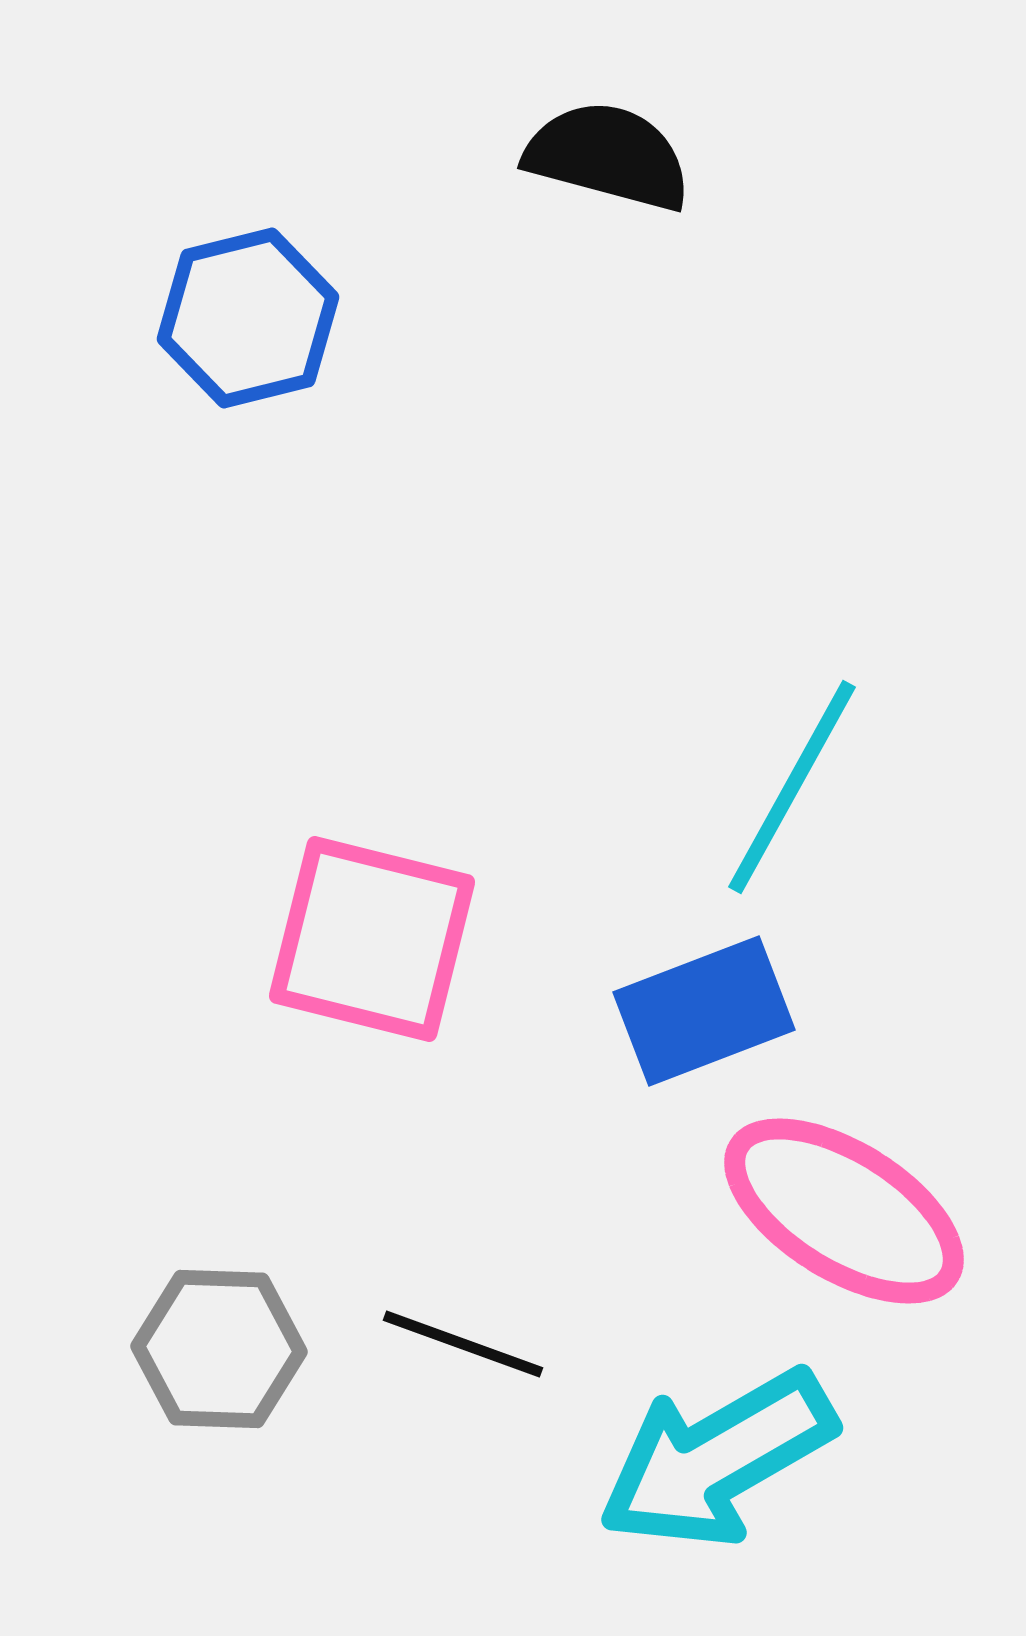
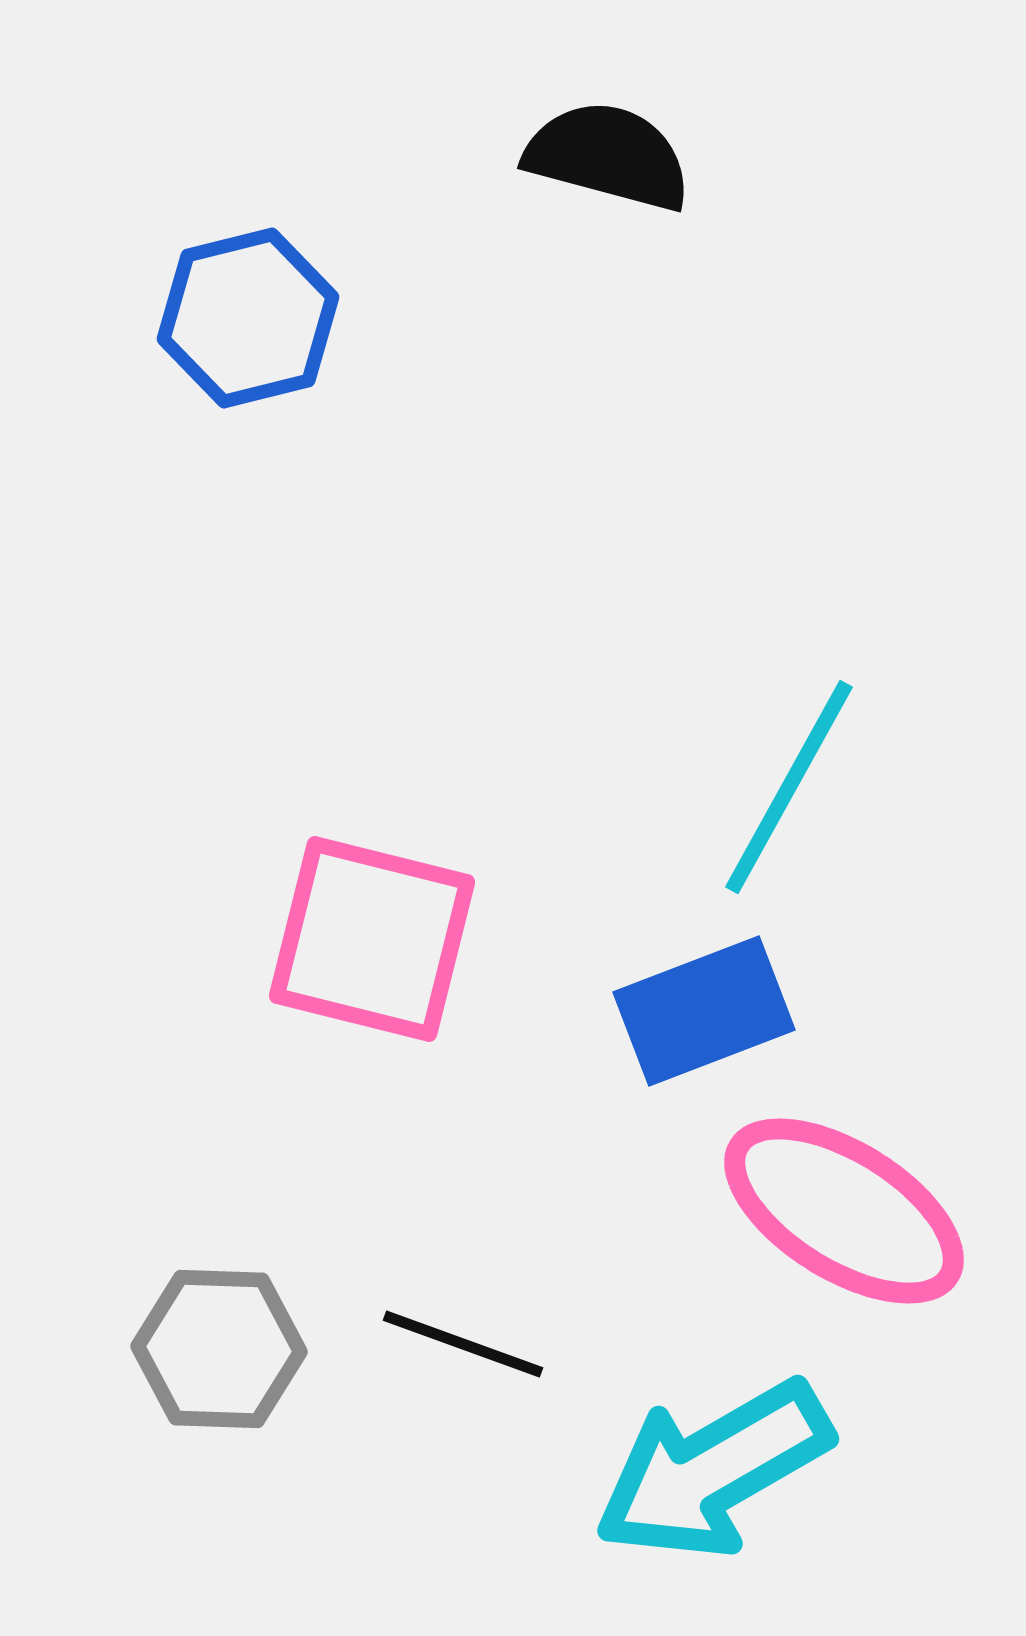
cyan line: moved 3 px left
cyan arrow: moved 4 px left, 11 px down
